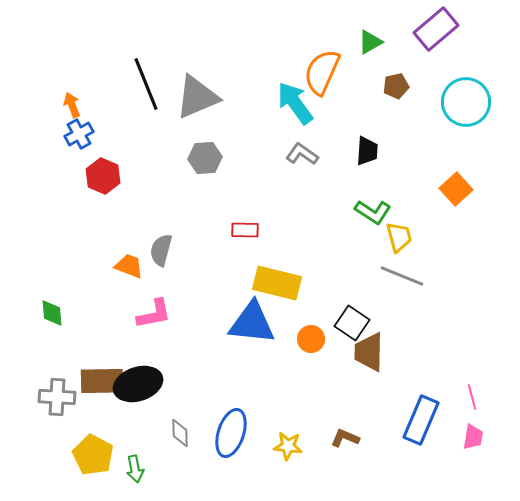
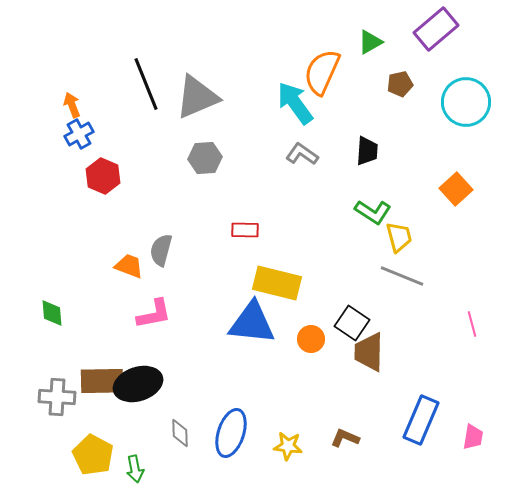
brown pentagon: moved 4 px right, 2 px up
pink line: moved 73 px up
